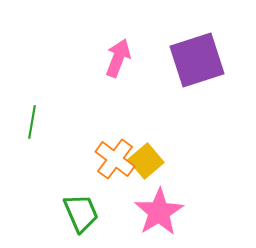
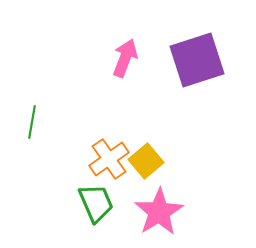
pink arrow: moved 7 px right
orange cross: moved 6 px left; rotated 18 degrees clockwise
green trapezoid: moved 15 px right, 10 px up
